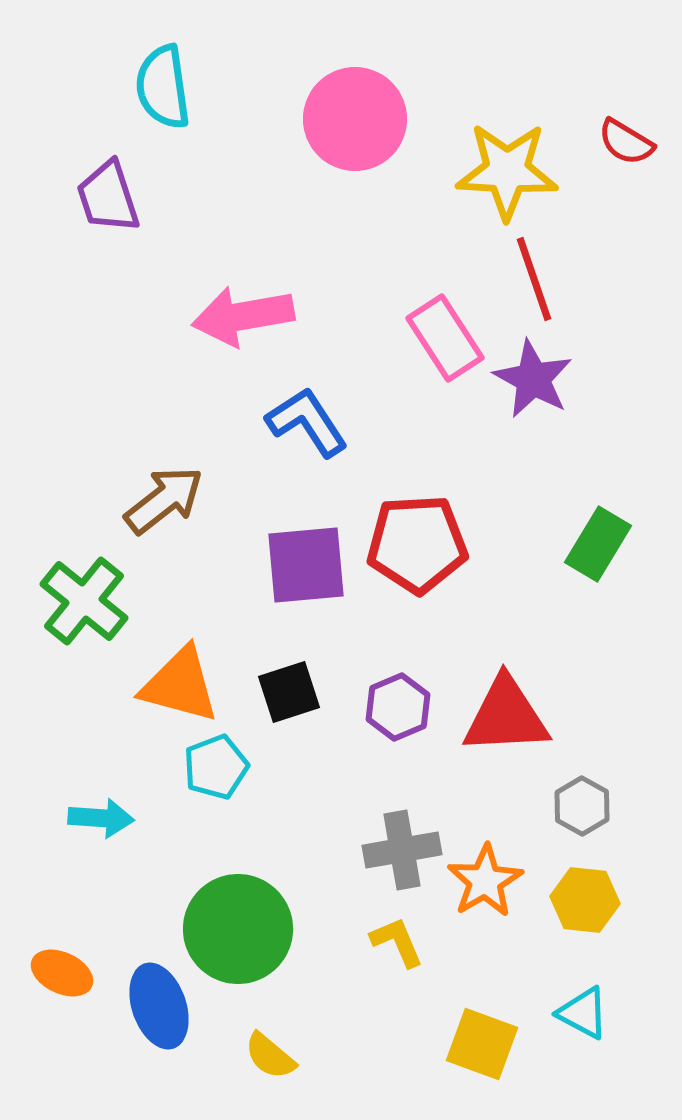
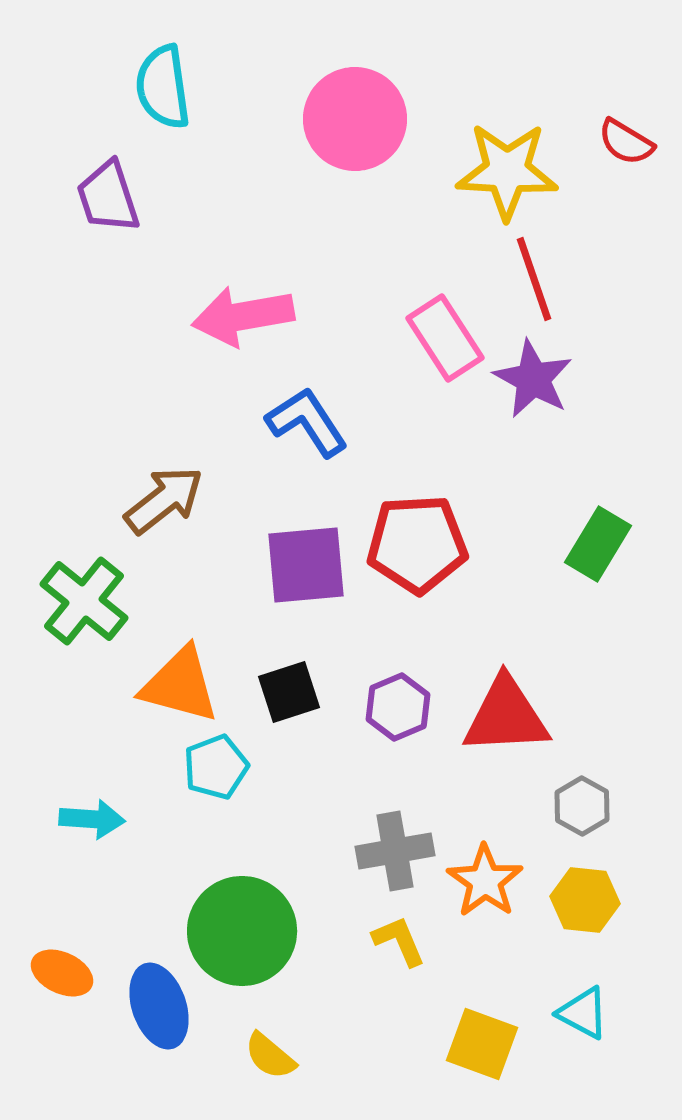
cyan arrow: moved 9 px left, 1 px down
gray cross: moved 7 px left, 1 px down
orange star: rotated 6 degrees counterclockwise
green circle: moved 4 px right, 2 px down
yellow L-shape: moved 2 px right, 1 px up
